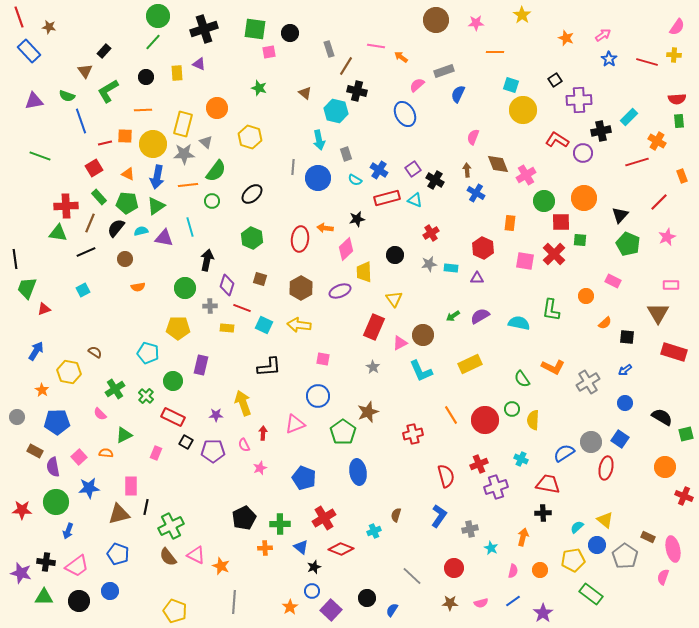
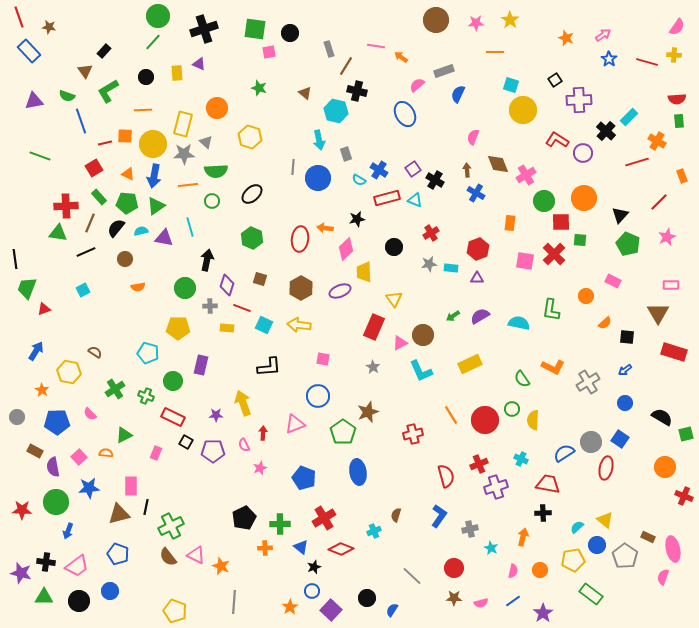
yellow star at (522, 15): moved 12 px left, 5 px down
black cross at (601, 131): moved 5 px right; rotated 36 degrees counterclockwise
green semicircle at (216, 171): rotated 50 degrees clockwise
blue arrow at (157, 177): moved 3 px left, 1 px up
cyan semicircle at (355, 180): moved 4 px right
red hexagon at (483, 248): moved 5 px left, 1 px down; rotated 15 degrees clockwise
black circle at (395, 255): moved 1 px left, 8 px up
green cross at (146, 396): rotated 21 degrees counterclockwise
pink semicircle at (100, 414): moved 10 px left
brown star at (450, 603): moved 4 px right, 5 px up
